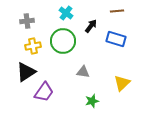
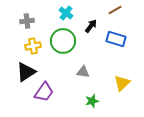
brown line: moved 2 px left, 1 px up; rotated 24 degrees counterclockwise
